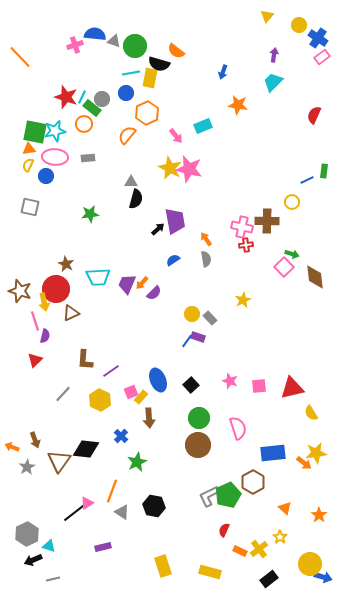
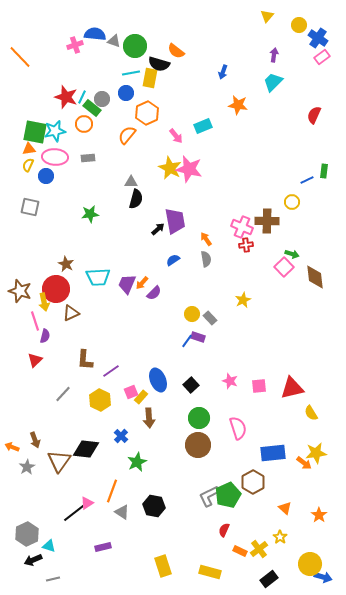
pink cross at (242, 227): rotated 10 degrees clockwise
